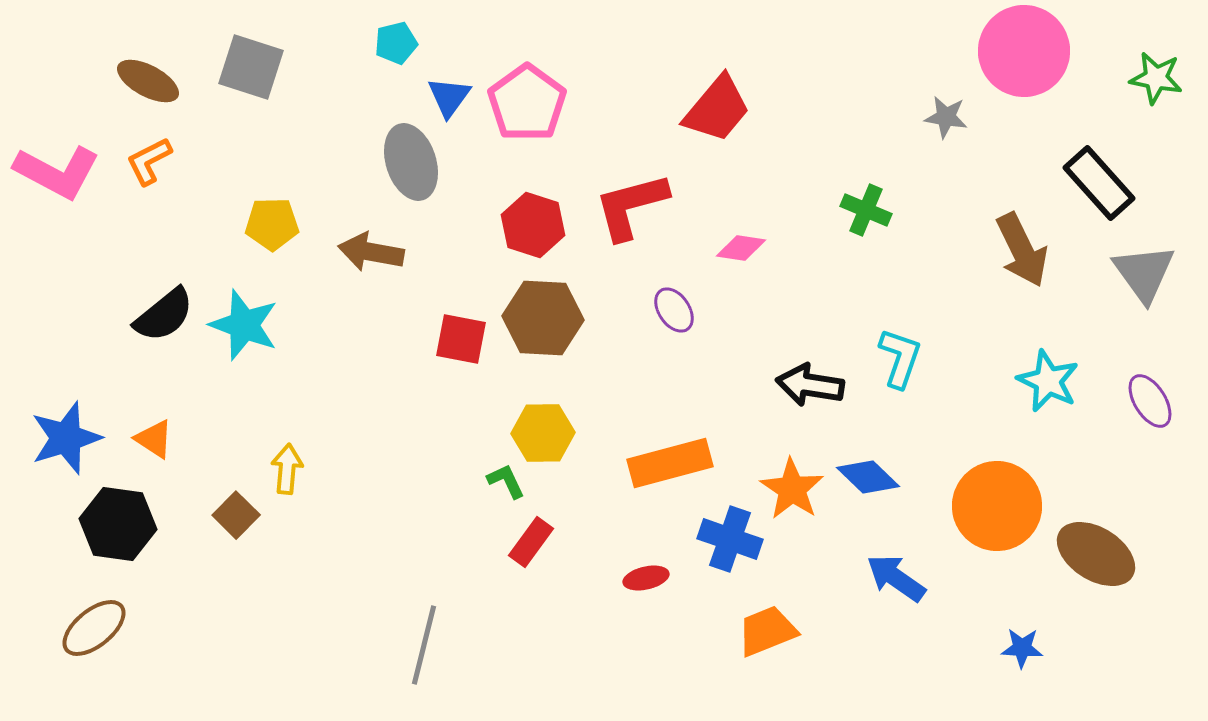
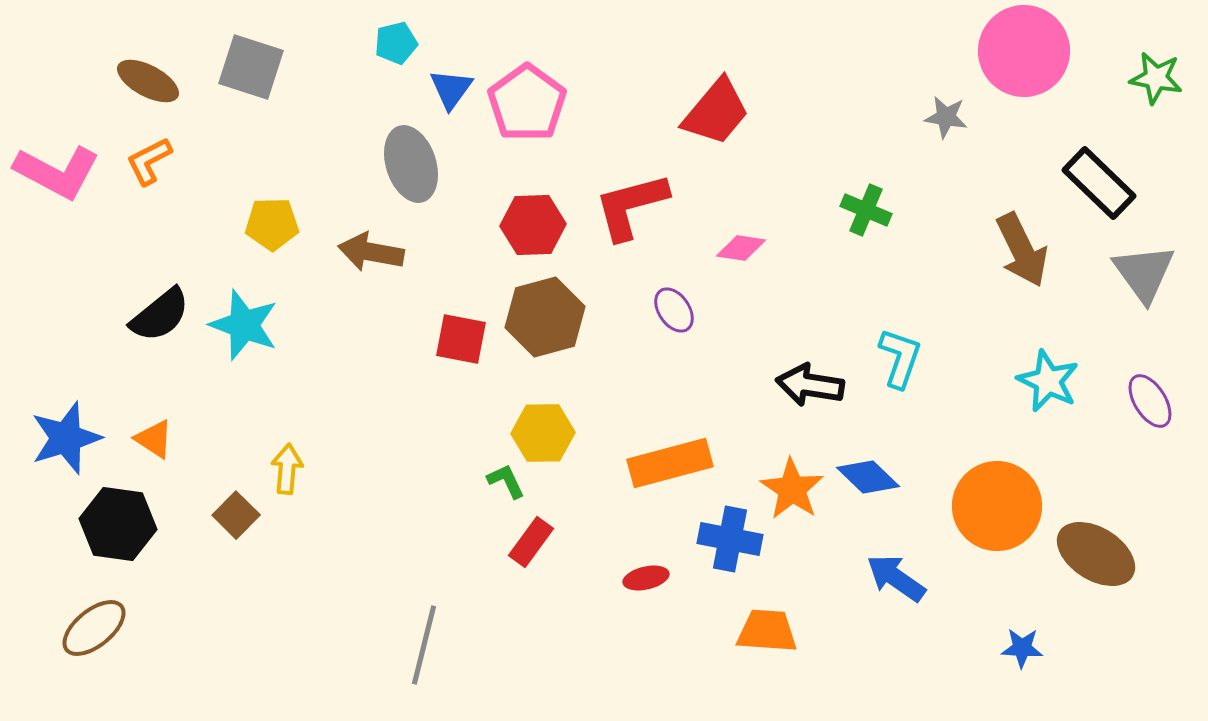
blue triangle at (449, 97): moved 2 px right, 8 px up
red trapezoid at (717, 109): moved 1 px left, 3 px down
gray ellipse at (411, 162): moved 2 px down
black rectangle at (1099, 183): rotated 4 degrees counterclockwise
red hexagon at (533, 225): rotated 20 degrees counterclockwise
black semicircle at (164, 315): moved 4 px left
brown hexagon at (543, 318): moved 2 px right, 1 px up; rotated 18 degrees counterclockwise
blue cross at (730, 539): rotated 8 degrees counterclockwise
orange trapezoid at (767, 631): rotated 26 degrees clockwise
